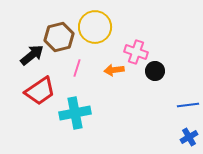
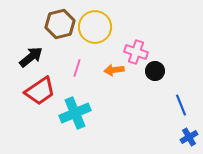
brown hexagon: moved 1 px right, 13 px up
black arrow: moved 1 px left, 2 px down
blue line: moved 7 px left; rotated 75 degrees clockwise
cyan cross: rotated 12 degrees counterclockwise
